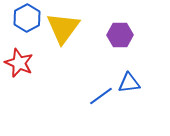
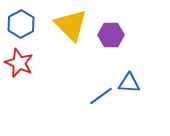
blue hexagon: moved 6 px left, 6 px down
yellow triangle: moved 8 px right, 3 px up; rotated 21 degrees counterclockwise
purple hexagon: moved 9 px left
blue triangle: rotated 10 degrees clockwise
